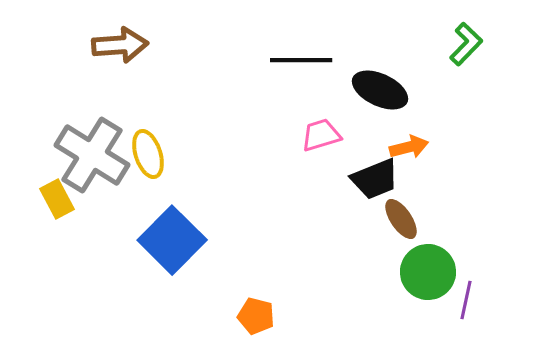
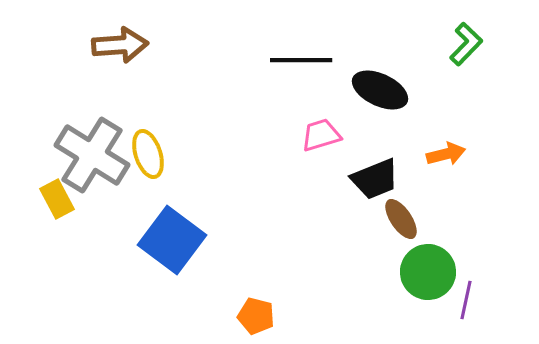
orange arrow: moved 37 px right, 7 px down
blue square: rotated 8 degrees counterclockwise
